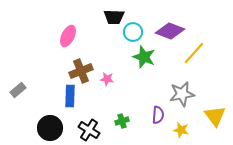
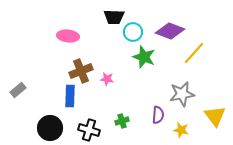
pink ellipse: rotated 70 degrees clockwise
black cross: rotated 15 degrees counterclockwise
